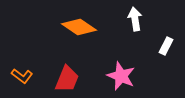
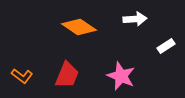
white arrow: rotated 95 degrees clockwise
white rectangle: rotated 30 degrees clockwise
red trapezoid: moved 4 px up
